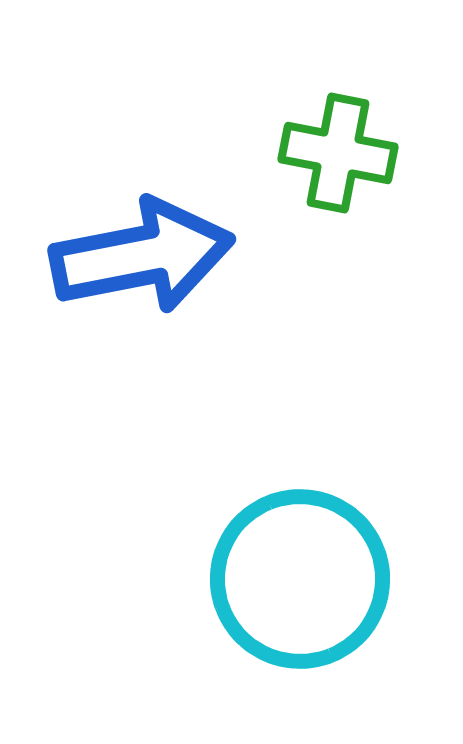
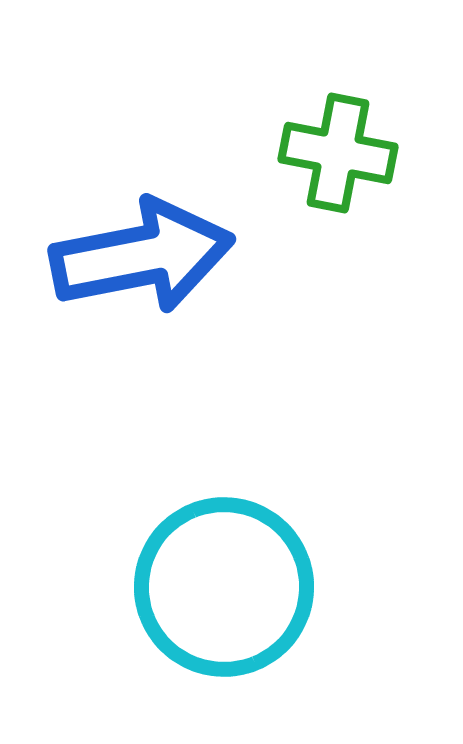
cyan circle: moved 76 px left, 8 px down
